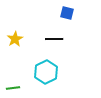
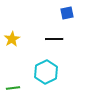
blue square: rotated 24 degrees counterclockwise
yellow star: moved 3 px left
